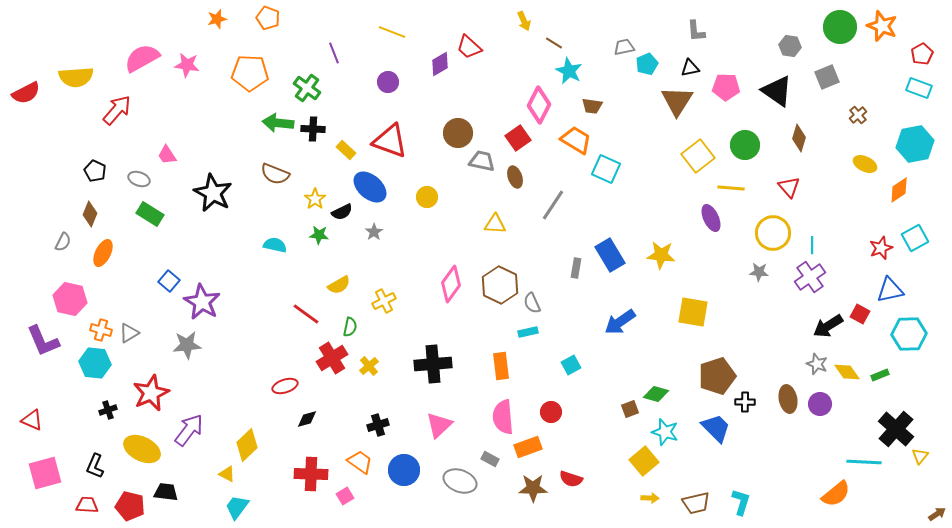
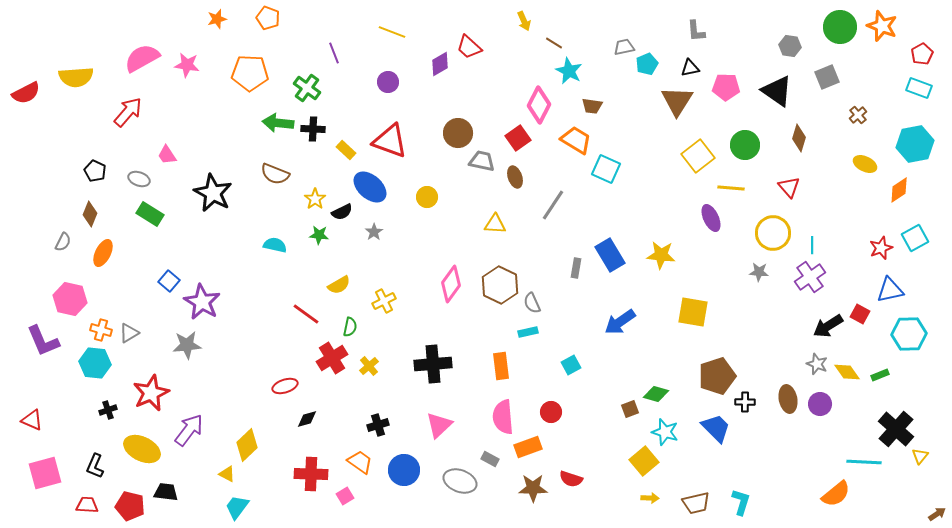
red arrow at (117, 110): moved 11 px right, 2 px down
